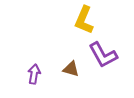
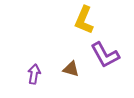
purple L-shape: moved 2 px right
